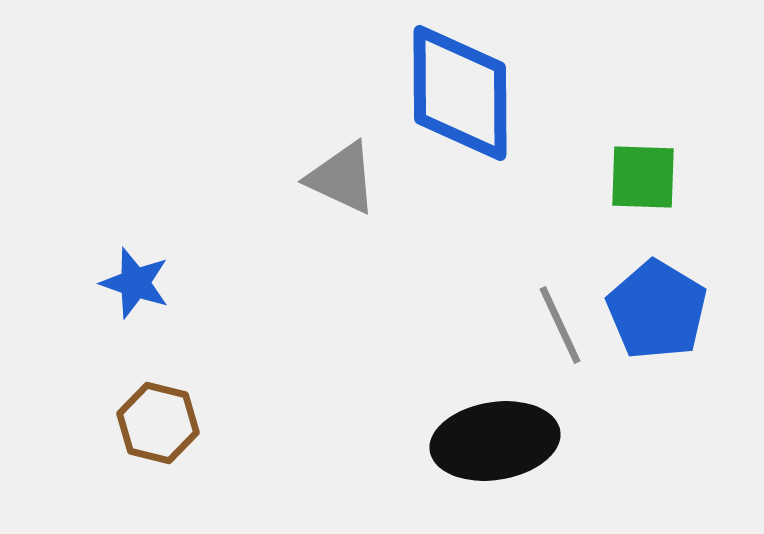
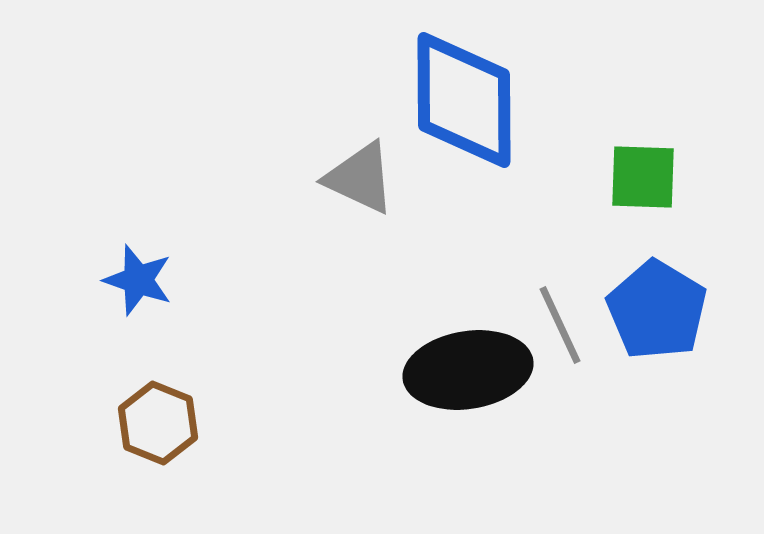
blue diamond: moved 4 px right, 7 px down
gray triangle: moved 18 px right
blue star: moved 3 px right, 3 px up
brown hexagon: rotated 8 degrees clockwise
black ellipse: moved 27 px left, 71 px up
